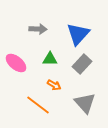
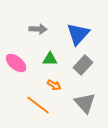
gray rectangle: moved 1 px right, 1 px down
